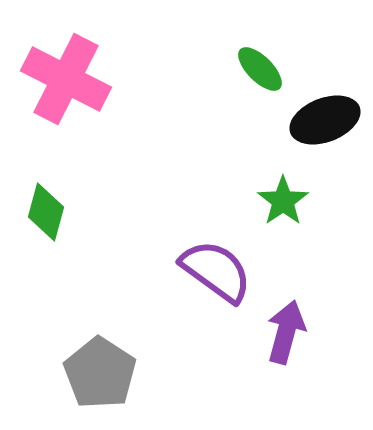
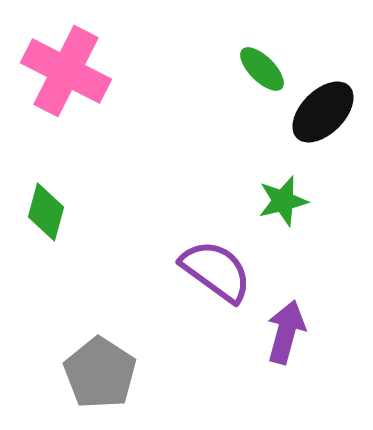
green ellipse: moved 2 px right
pink cross: moved 8 px up
black ellipse: moved 2 px left, 8 px up; rotated 24 degrees counterclockwise
green star: rotated 21 degrees clockwise
